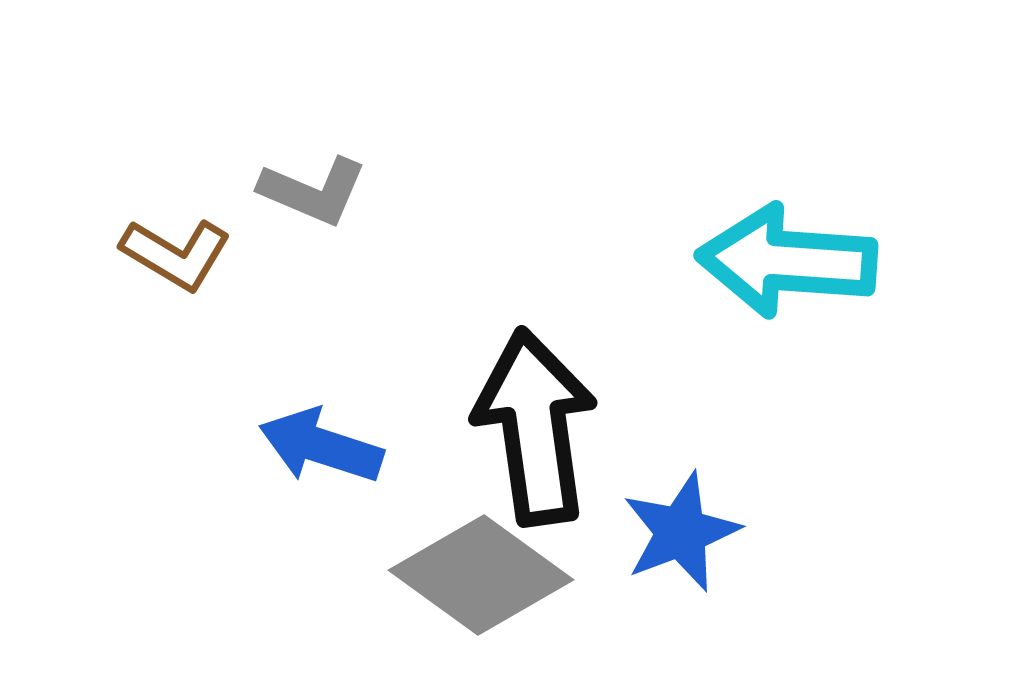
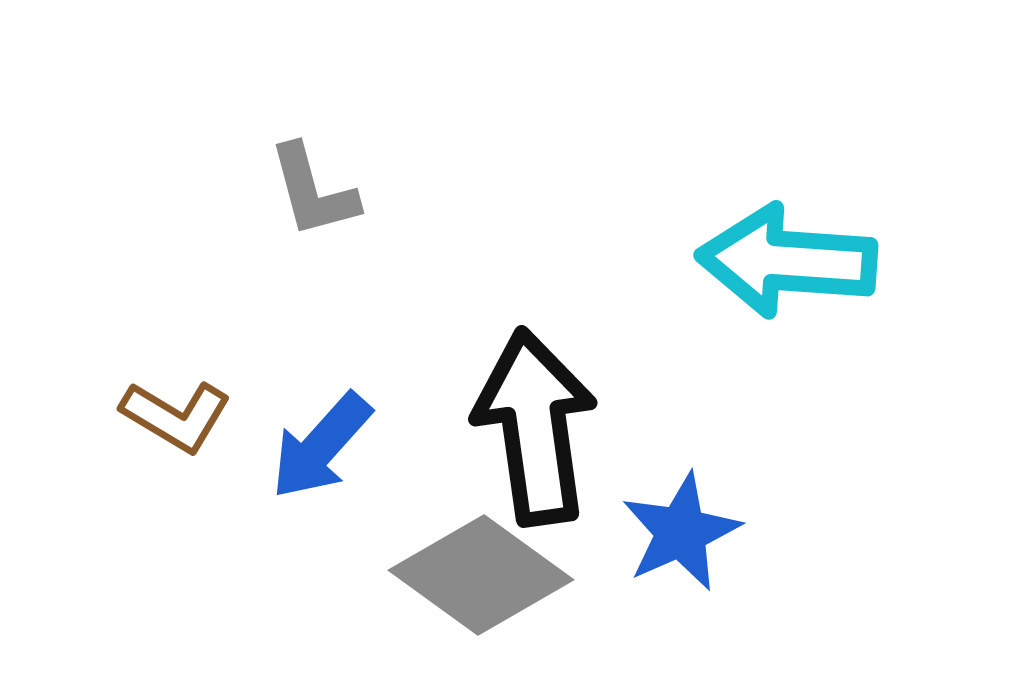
gray L-shape: rotated 52 degrees clockwise
brown L-shape: moved 162 px down
blue arrow: rotated 66 degrees counterclockwise
blue star: rotated 3 degrees counterclockwise
